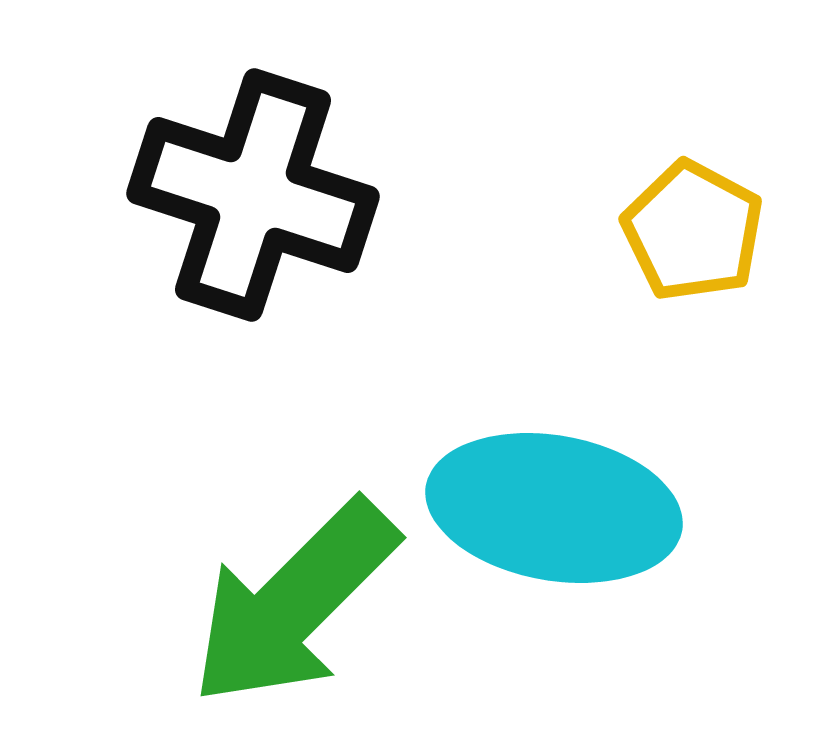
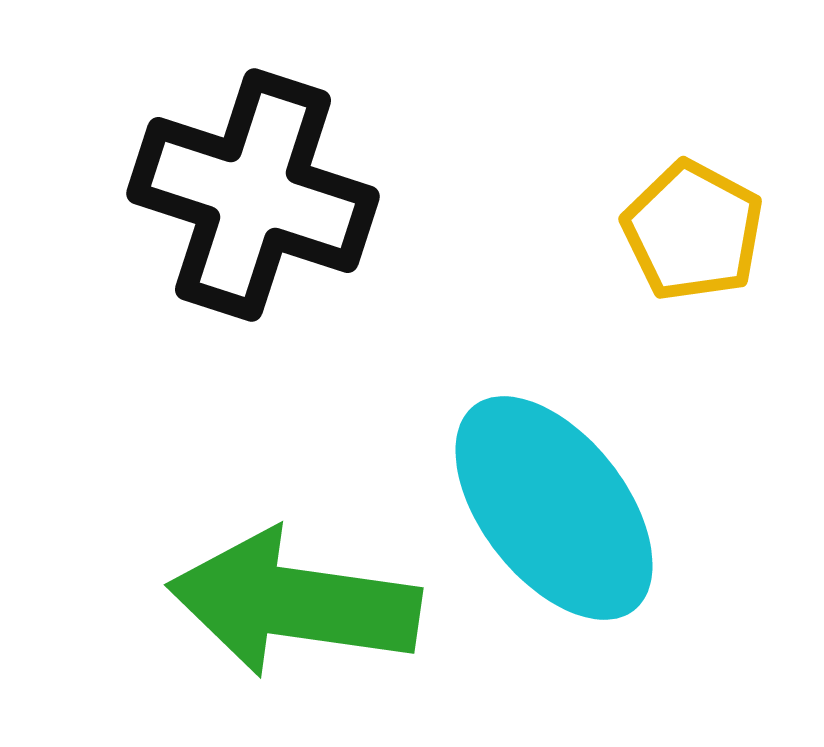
cyan ellipse: rotated 42 degrees clockwise
green arrow: rotated 53 degrees clockwise
